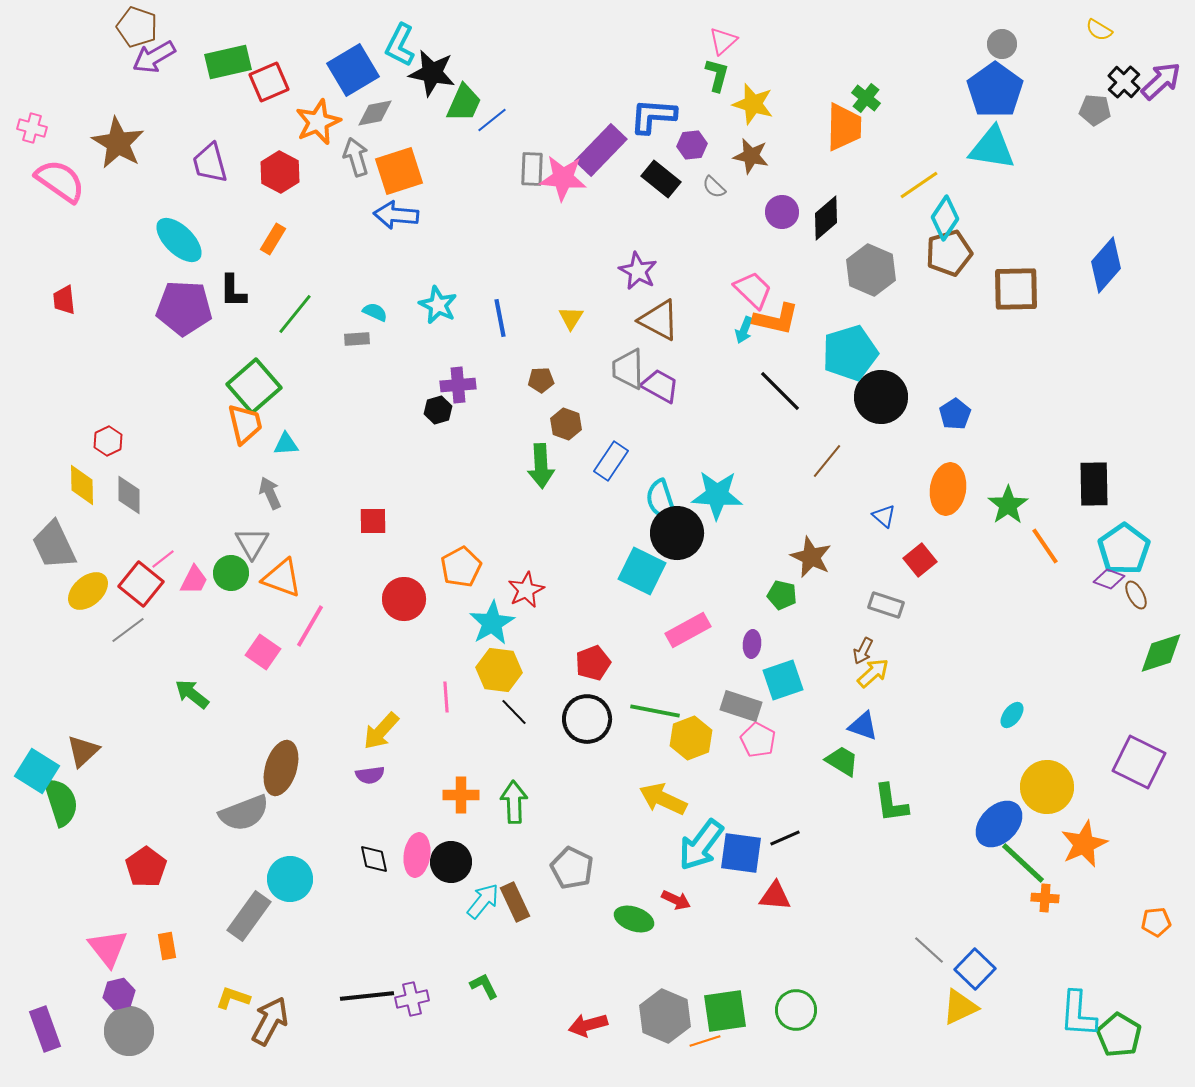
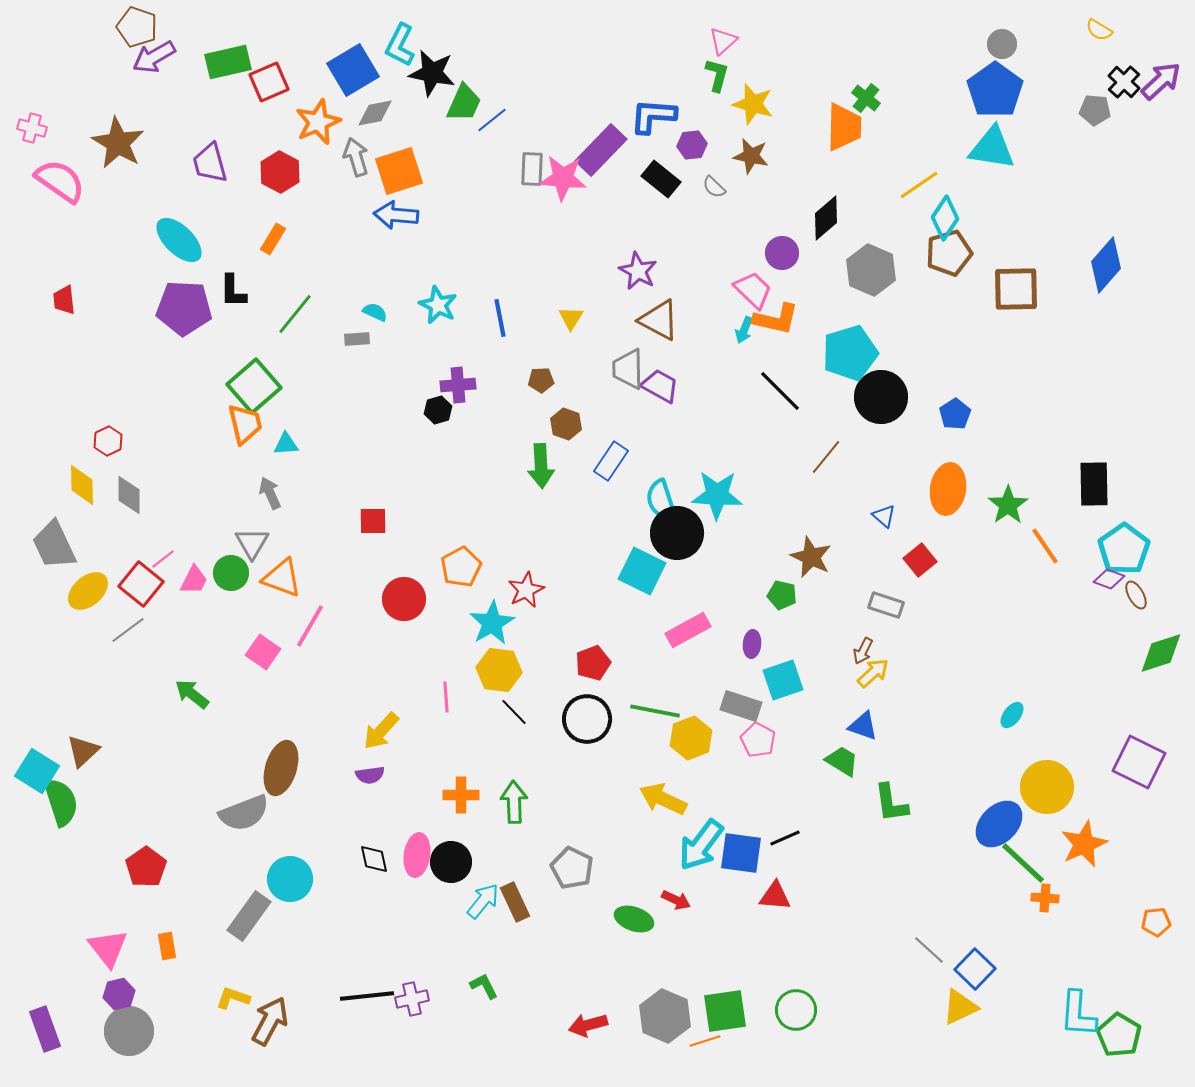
purple circle at (782, 212): moved 41 px down
brown line at (827, 461): moved 1 px left, 4 px up
